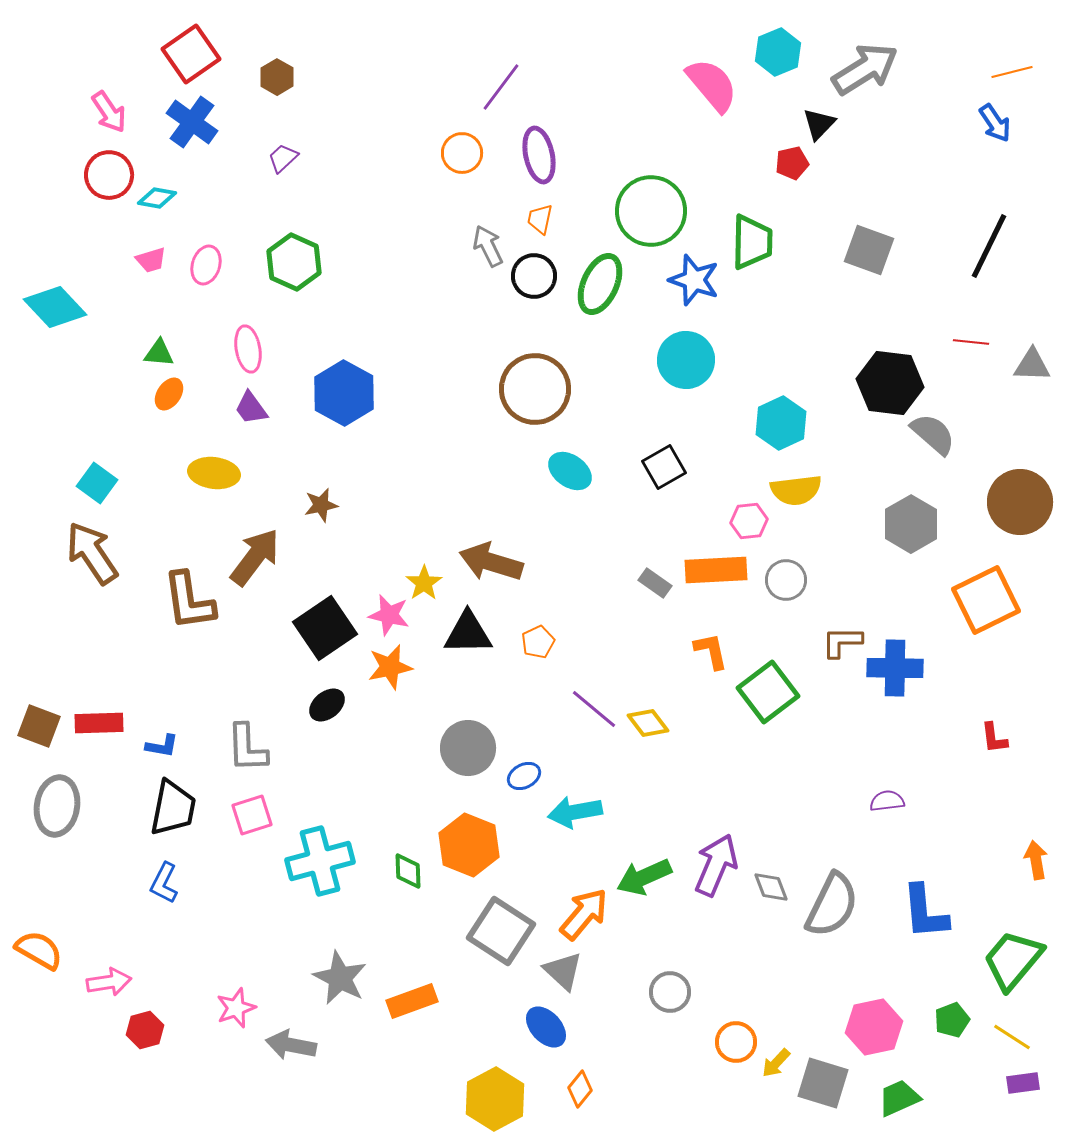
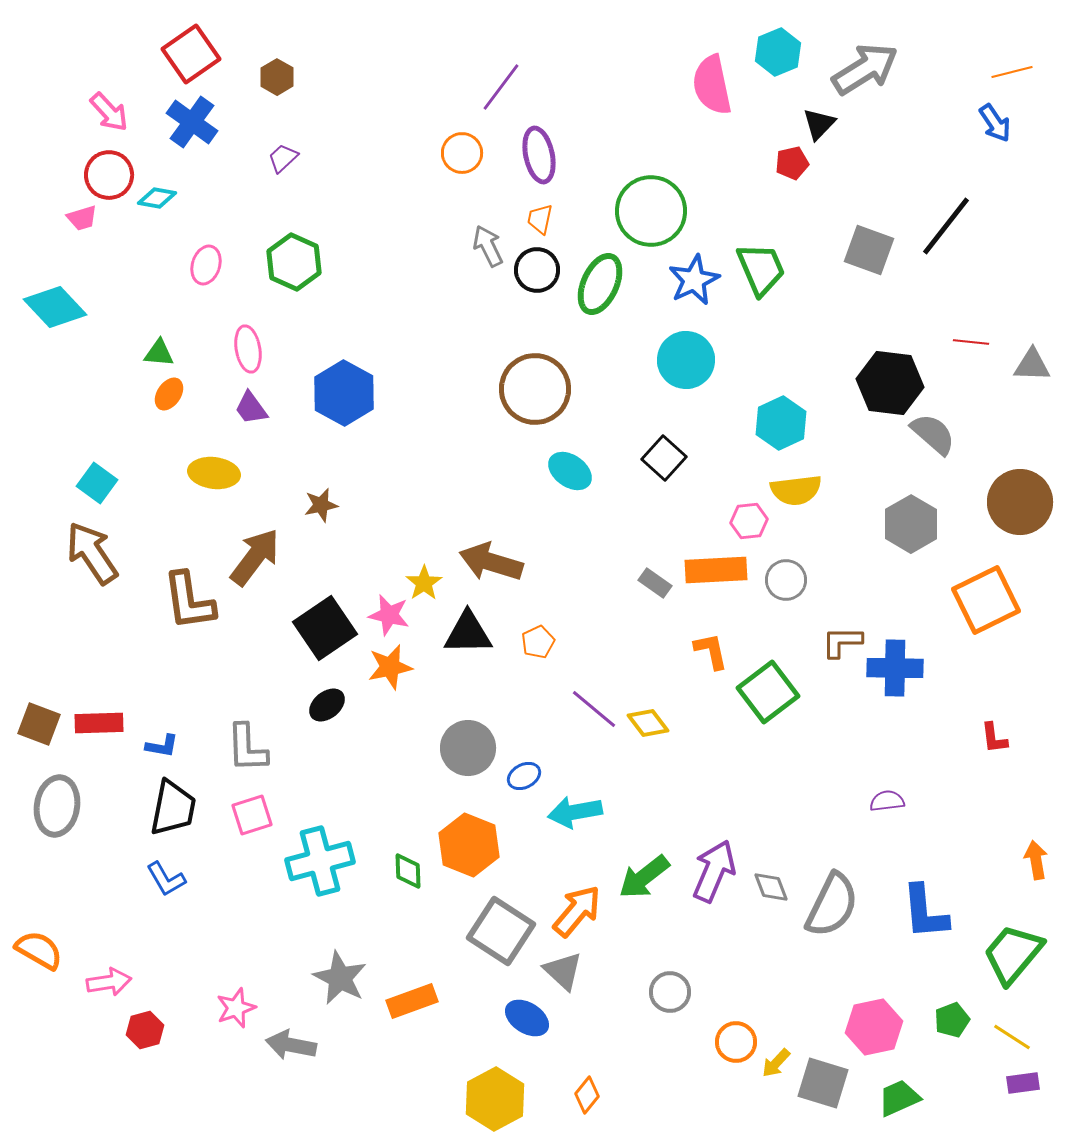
pink semicircle at (712, 85): rotated 152 degrees counterclockwise
pink arrow at (109, 112): rotated 9 degrees counterclockwise
green trapezoid at (752, 242): moved 9 px right, 27 px down; rotated 24 degrees counterclockwise
black line at (989, 246): moved 43 px left, 20 px up; rotated 12 degrees clockwise
pink trapezoid at (151, 260): moved 69 px left, 42 px up
black circle at (534, 276): moved 3 px right, 6 px up
blue star at (694, 280): rotated 27 degrees clockwise
black square at (664, 467): moved 9 px up; rotated 18 degrees counterclockwise
brown square at (39, 726): moved 2 px up
purple arrow at (716, 865): moved 2 px left, 6 px down
green arrow at (644, 877): rotated 14 degrees counterclockwise
blue L-shape at (164, 883): moved 2 px right, 4 px up; rotated 57 degrees counterclockwise
orange arrow at (584, 914): moved 7 px left, 3 px up
green trapezoid at (1013, 960): moved 6 px up
blue ellipse at (546, 1027): moved 19 px left, 9 px up; rotated 15 degrees counterclockwise
orange diamond at (580, 1089): moved 7 px right, 6 px down
